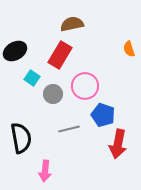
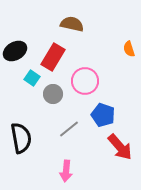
brown semicircle: rotated 25 degrees clockwise
red rectangle: moved 7 px left, 2 px down
pink circle: moved 5 px up
gray line: rotated 25 degrees counterclockwise
red arrow: moved 2 px right, 3 px down; rotated 52 degrees counterclockwise
pink arrow: moved 21 px right
